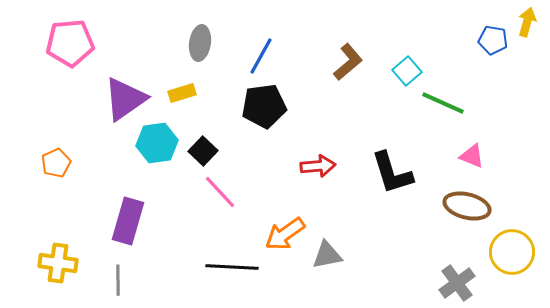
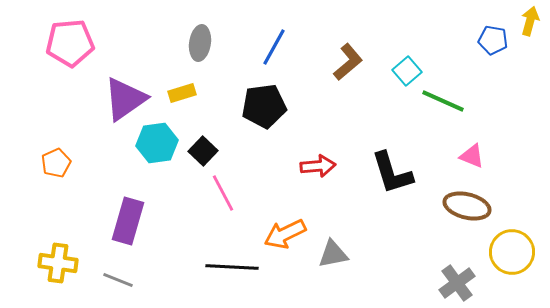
yellow arrow: moved 3 px right, 1 px up
blue line: moved 13 px right, 9 px up
green line: moved 2 px up
pink line: moved 3 px right, 1 px down; rotated 15 degrees clockwise
orange arrow: rotated 9 degrees clockwise
gray triangle: moved 6 px right, 1 px up
gray line: rotated 68 degrees counterclockwise
